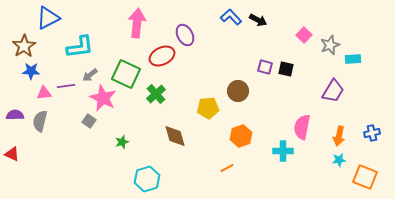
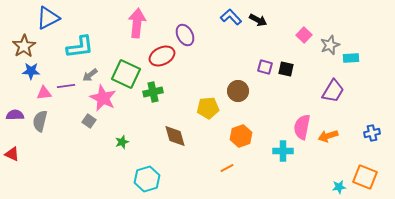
cyan rectangle: moved 2 px left, 1 px up
green cross: moved 3 px left, 2 px up; rotated 30 degrees clockwise
orange arrow: moved 11 px left; rotated 60 degrees clockwise
cyan star: moved 27 px down
